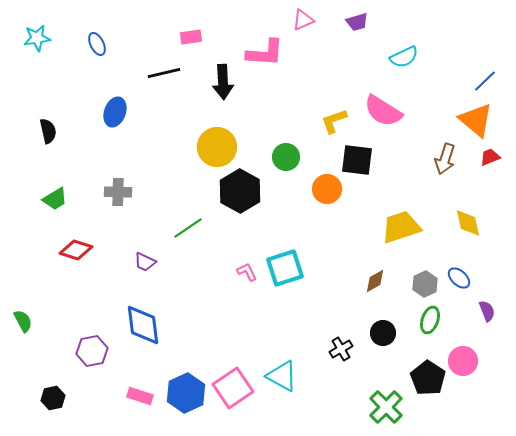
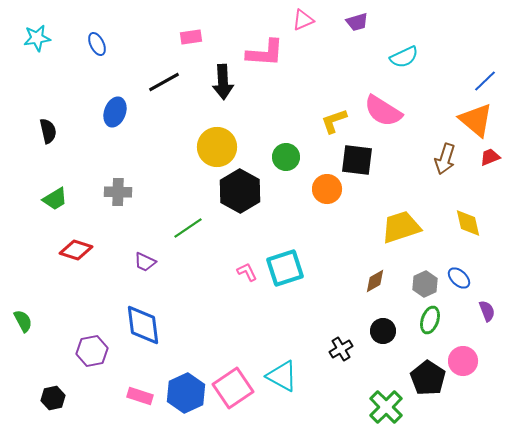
black line at (164, 73): moved 9 px down; rotated 16 degrees counterclockwise
black circle at (383, 333): moved 2 px up
